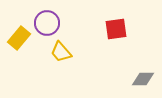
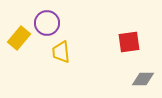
red square: moved 13 px right, 13 px down
yellow trapezoid: rotated 35 degrees clockwise
